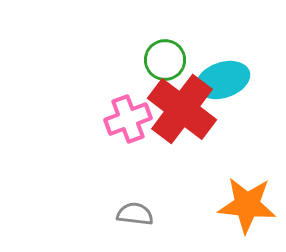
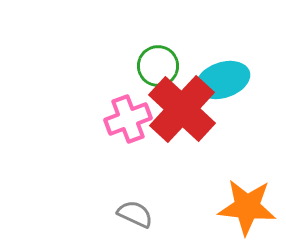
green circle: moved 7 px left, 6 px down
red cross: rotated 6 degrees clockwise
orange star: moved 2 px down
gray semicircle: rotated 18 degrees clockwise
